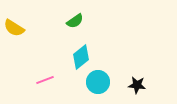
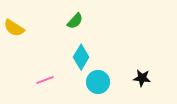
green semicircle: rotated 12 degrees counterclockwise
cyan diamond: rotated 20 degrees counterclockwise
black star: moved 5 px right, 7 px up
